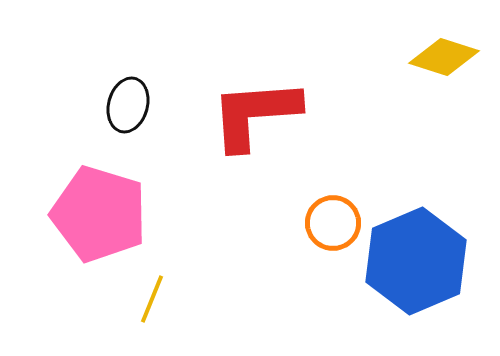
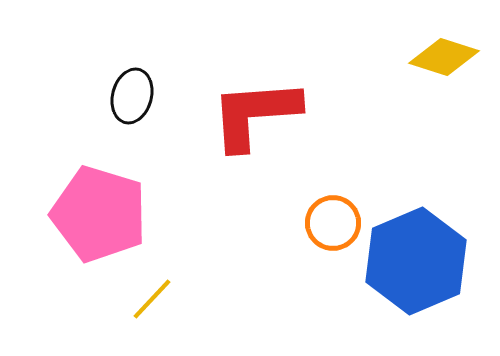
black ellipse: moved 4 px right, 9 px up
yellow line: rotated 21 degrees clockwise
